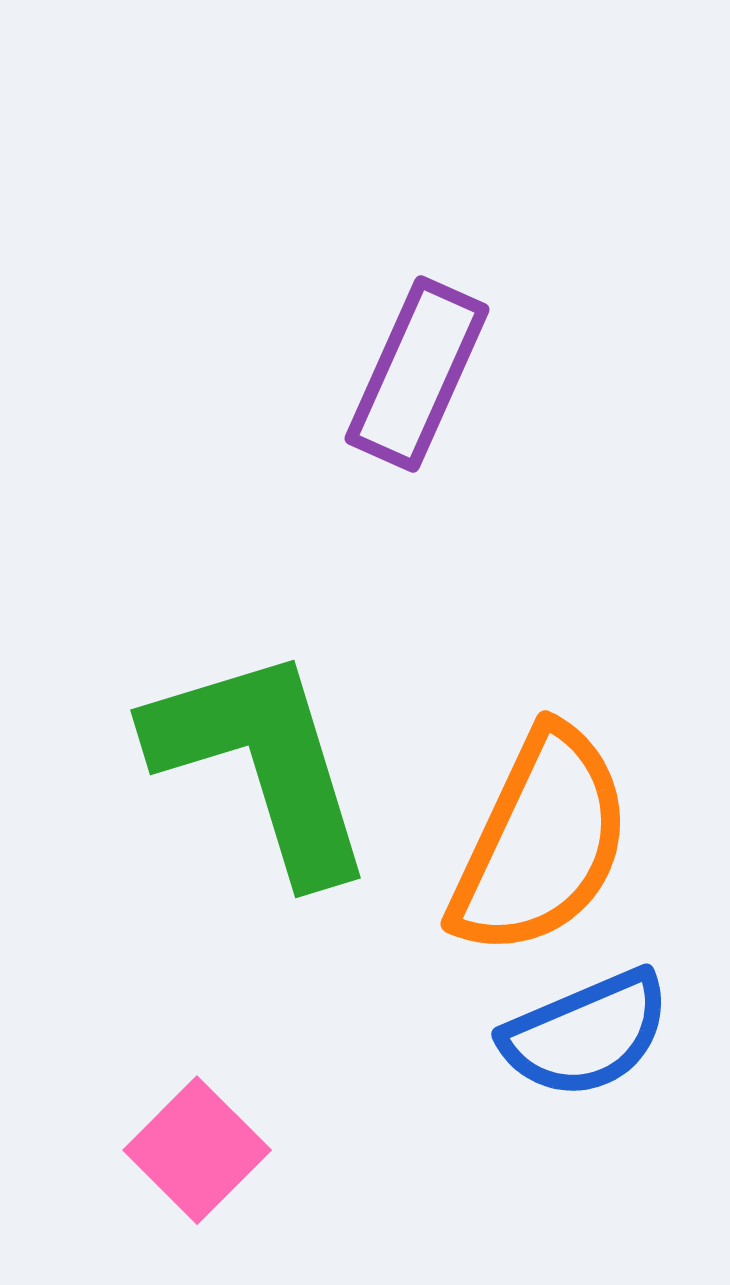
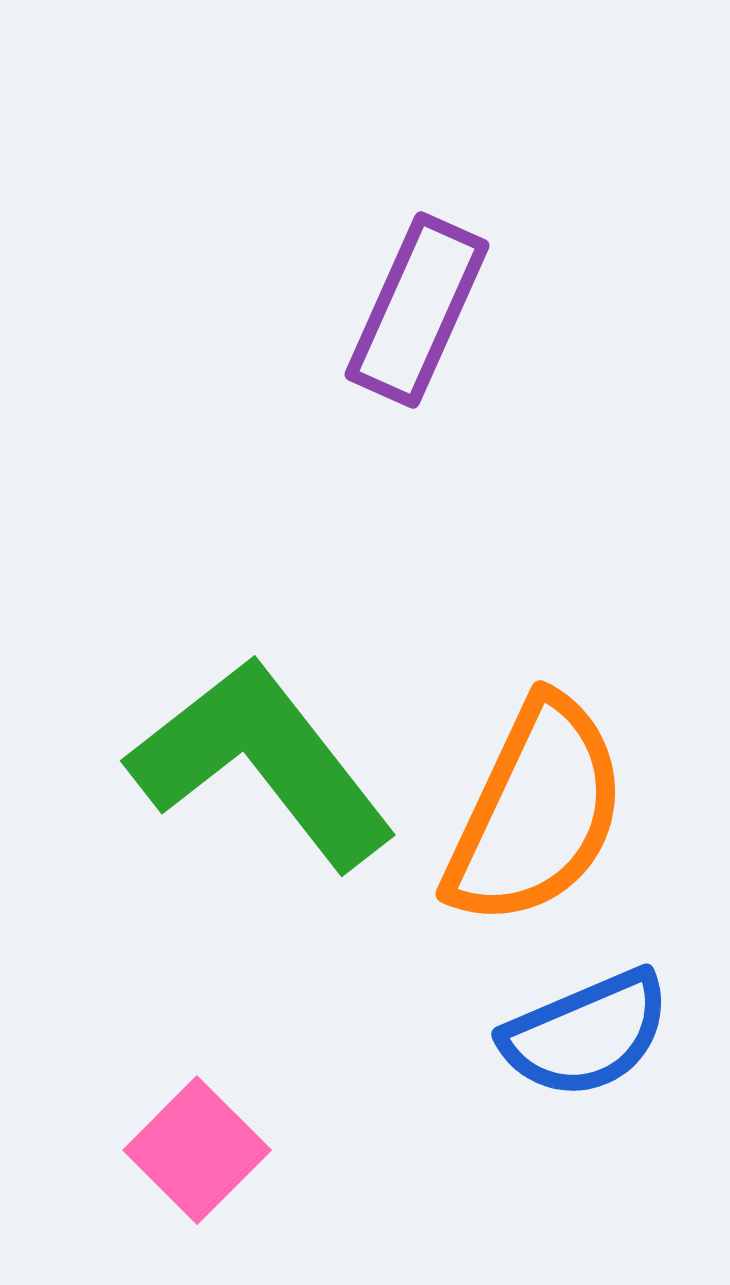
purple rectangle: moved 64 px up
green L-shape: rotated 21 degrees counterclockwise
orange semicircle: moved 5 px left, 30 px up
